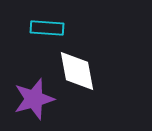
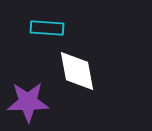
purple star: moved 6 px left, 3 px down; rotated 15 degrees clockwise
